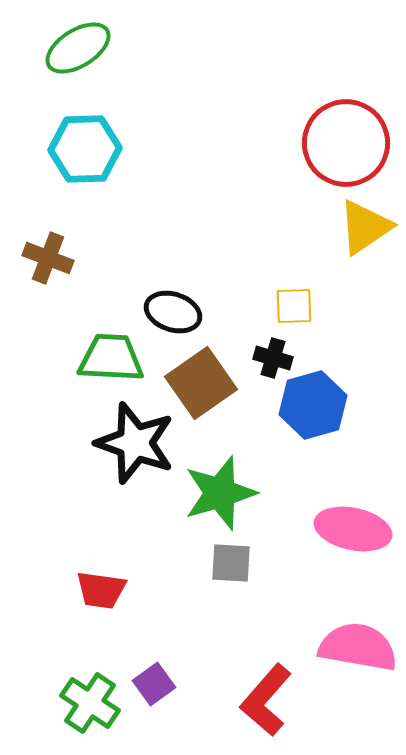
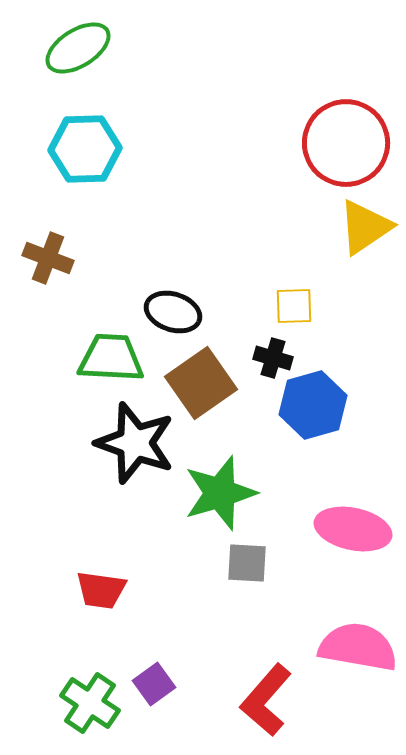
gray square: moved 16 px right
